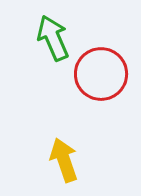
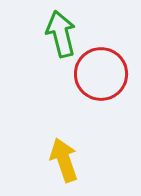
green arrow: moved 8 px right, 4 px up; rotated 9 degrees clockwise
